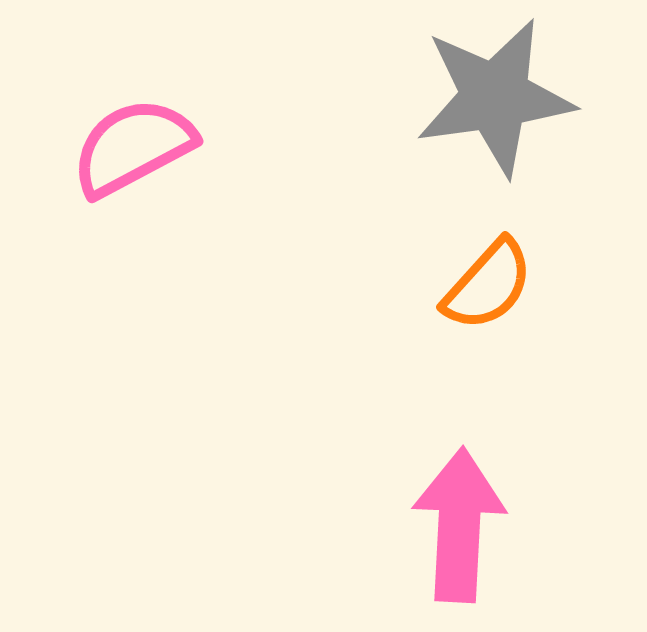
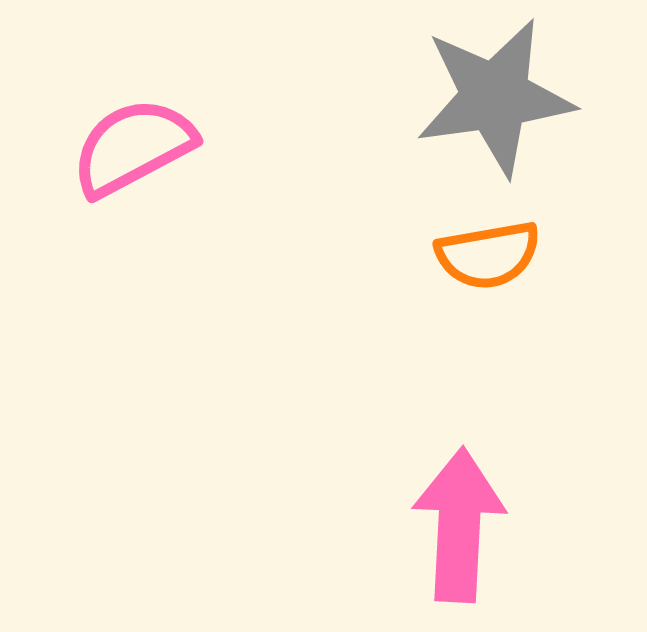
orange semicircle: moved 30 px up; rotated 38 degrees clockwise
